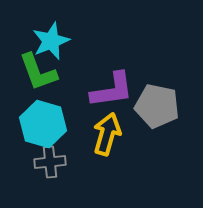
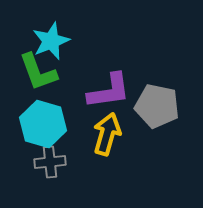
purple L-shape: moved 3 px left, 1 px down
